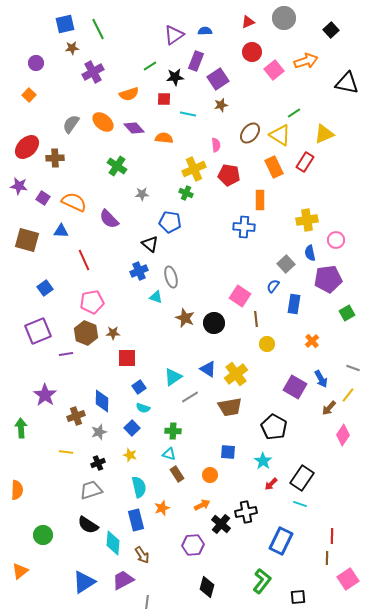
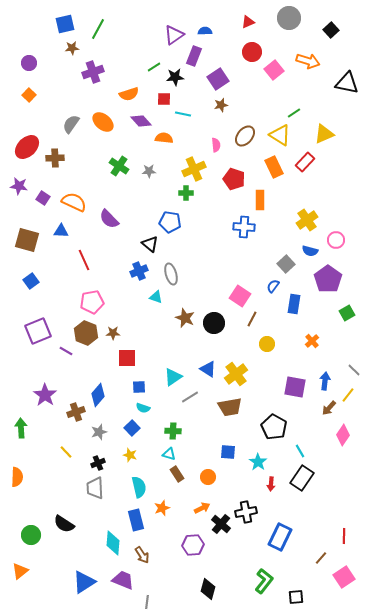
gray circle at (284, 18): moved 5 px right
green line at (98, 29): rotated 55 degrees clockwise
purple rectangle at (196, 61): moved 2 px left, 5 px up
orange arrow at (306, 61): moved 2 px right; rotated 35 degrees clockwise
purple circle at (36, 63): moved 7 px left
green line at (150, 66): moved 4 px right, 1 px down
purple cross at (93, 72): rotated 10 degrees clockwise
cyan line at (188, 114): moved 5 px left
purple diamond at (134, 128): moved 7 px right, 7 px up
brown ellipse at (250, 133): moved 5 px left, 3 px down
red rectangle at (305, 162): rotated 12 degrees clockwise
green cross at (117, 166): moved 2 px right
red pentagon at (229, 175): moved 5 px right, 4 px down; rotated 10 degrees clockwise
green cross at (186, 193): rotated 24 degrees counterclockwise
gray star at (142, 194): moved 7 px right, 23 px up
yellow cross at (307, 220): rotated 25 degrees counterclockwise
blue semicircle at (310, 253): moved 2 px up; rotated 63 degrees counterclockwise
gray ellipse at (171, 277): moved 3 px up
purple pentagon at (328, 279): rotated 28 degrees counterclockwise
blue square at (45, 288): moved 14 px left, 7 px up
brown line at (256, 319): moved 4 px left; rotated 35 degrees clockwise
purple line at (66, 354): moved 3 px up; rotated 40 degrees clockwise
gray line at (353, 368): moved 1 px right, 2 px down; rotated 24 degrees clockwise
blue arrow at (321, 379): moved 4 px right, 2 px down; rotated 144 degrees counterclockwise
blue square at (139, 387): rotated 32 degrees clockwise
purple square at (295, 387): rotated 20 degrees counterclockwise
blue diamond at (102, 401): moved 4 px left, 6 px up; rotated 40 degrees clockwise
brown cross at (76, 416): moved 4 px up
yellow line at (66, 452): rotated 40 degrees clockwise
cyan star at (263, 461): moved 5 px left, 1 px down
orange circle at (210, 475): moved 2 px left, 2 px down
red arrow at (271, 484): rotated 40 degrees counterclockwise
orange semicircle at (17, 490): moved 13 px up
gray trapezoid at (91, 490): moved 4 px right, 2 px up; rotated 75 degrees counterclockwise
cyan line at (300, 504): moved 53 px up; rotated 40 degrees clockwise
orange arrow at (202, 505): moved 3 px down
black semicircle at (88, 525): moved 24 px left, 1 px up
green circle at (43, 535): moved 12 px left
red line at (332, 536): moved 12 px right
blue rectangle at (281, 541): moved 1 px left, 4 px up
brown line at (327, 558): moved 6 px left; rotated 40 degrees clockwise
pink square at (348, 579): moved 4 px left, 2 px up
purple trapezoid at (123, 580): rotated 50 degrees clockwise
green L-shape at (262, 581): moved 2 px right
black diamond at (207, 587): moved 1 px right, 2 px down
black square at (298, 597): moved 2 px left
